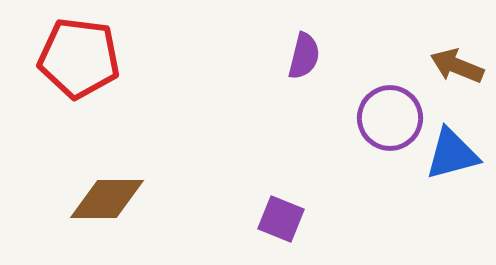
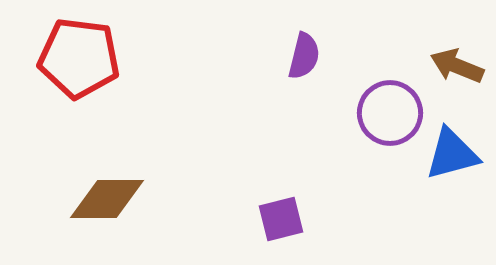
purple circle: moved 5 px up
purple square: rotated 36 degrees counterclockwise
